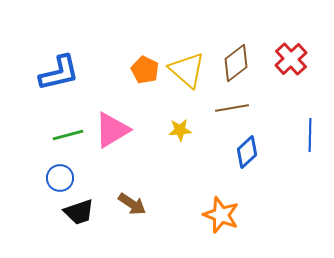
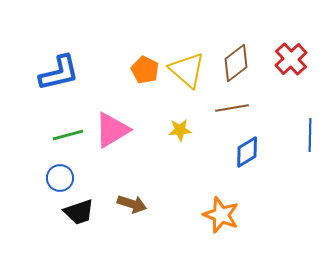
blue diamond: rotated 12 degrees clockwise
brown arrow: rotated 16 degrees counterclockwise
